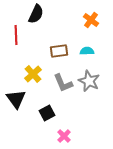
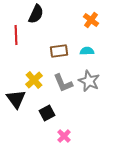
yellow cross: moved 1 px right, 6 px down
